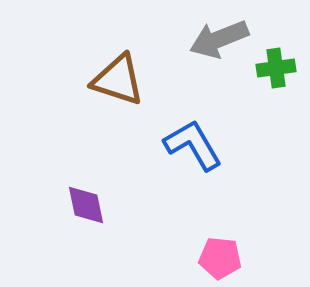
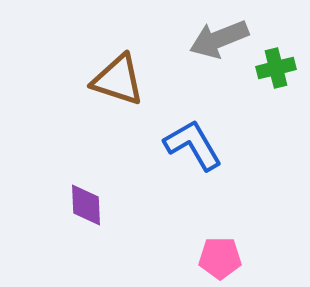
green cross: rotated 6 degrees counterclockwise
purple diamond: rotated 9 degrees clockwise
pink pentagon: rotated 6 degrees counterclockwise
